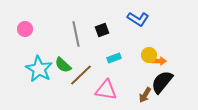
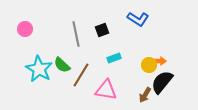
yellow circle: moved 10 px down
green semicircle: moved 1 px left
brown line: rotated 15 degrees counterclockwise
